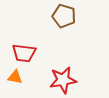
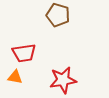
brown pentagon: moved 6 px left, 1 px up
red trapezoid: rotated 15 degrees counterclockwise
